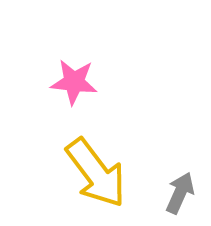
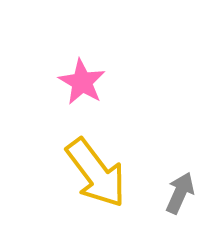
pink star: moved 8 px right; rotated 24 degrees clockwise
